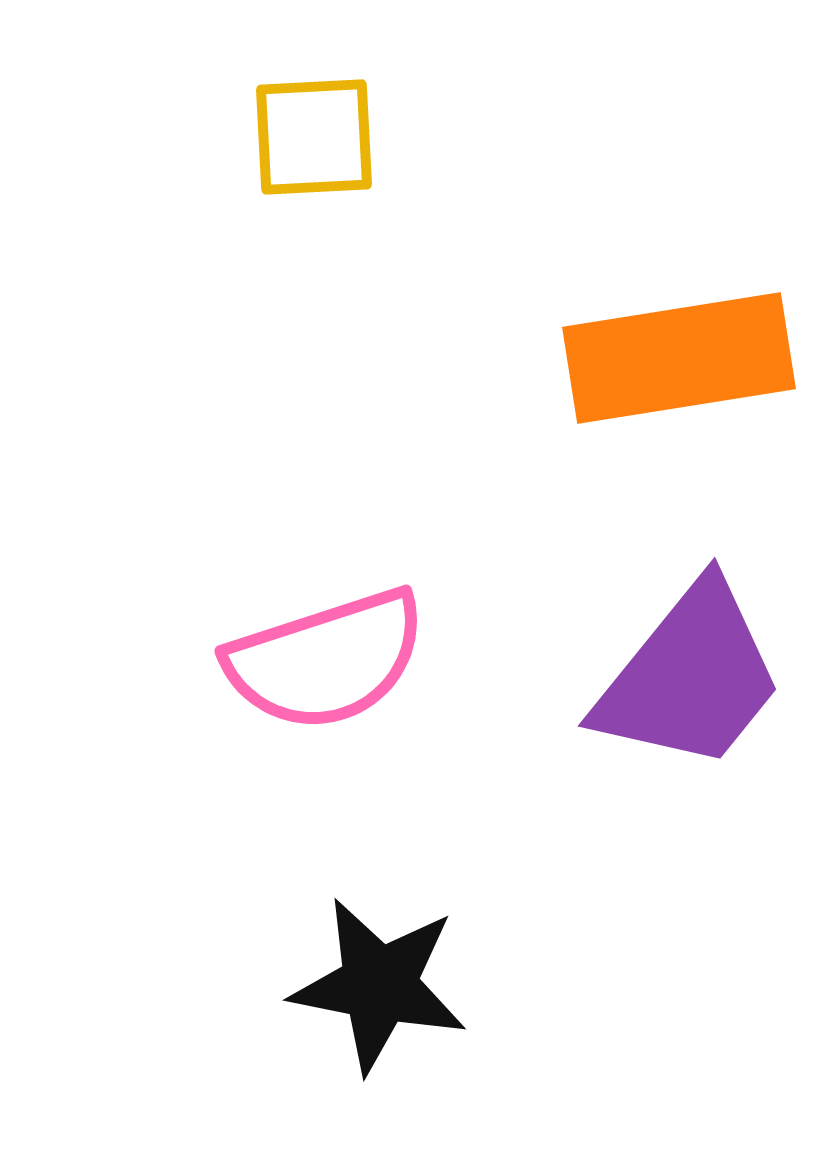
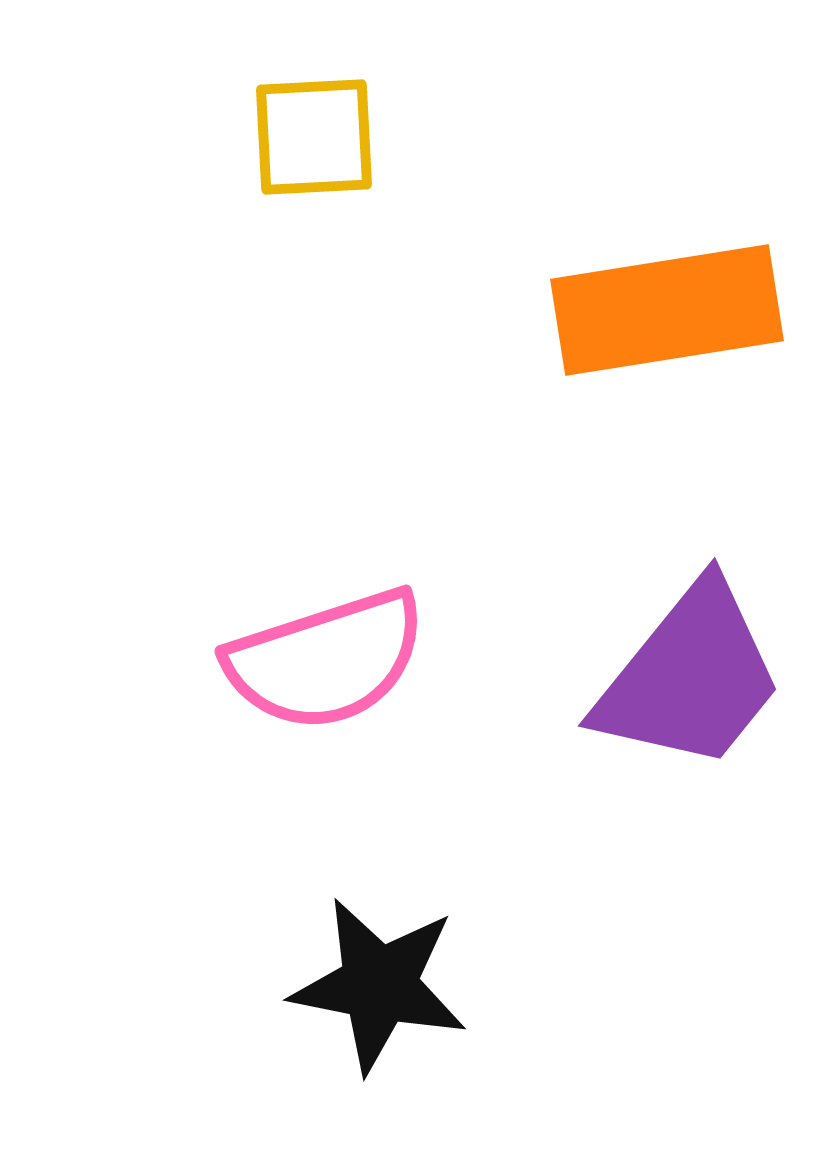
orange rectangle: moved 12 px left, 48 px up
